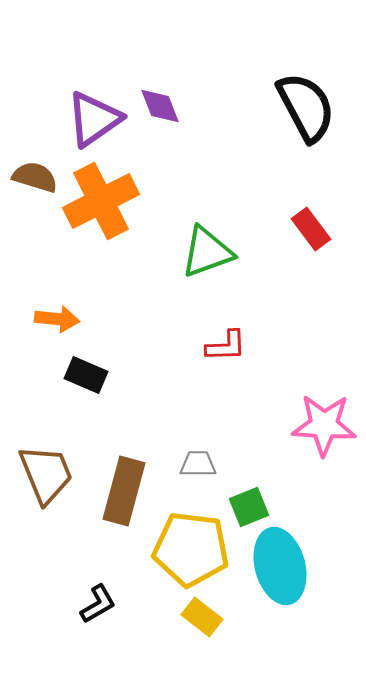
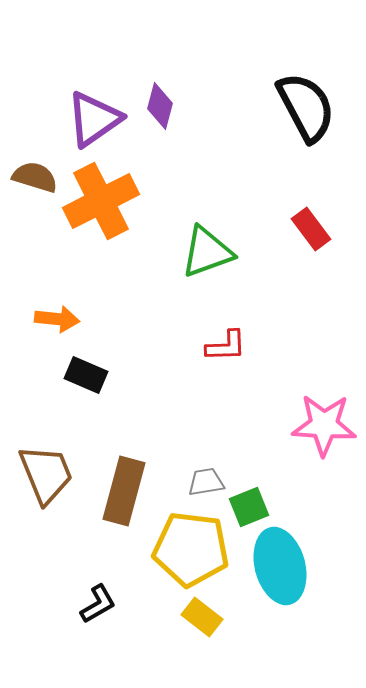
purple diamond: rotated 36 degrees clockwise
gray trapezoid: moved 8 px right, 18 px down; rotated 9 degrees counterclockwise
